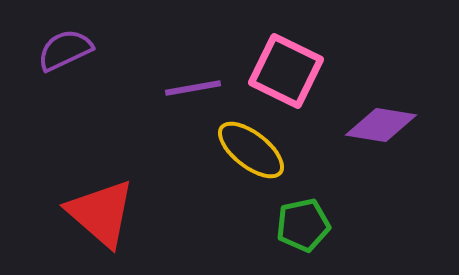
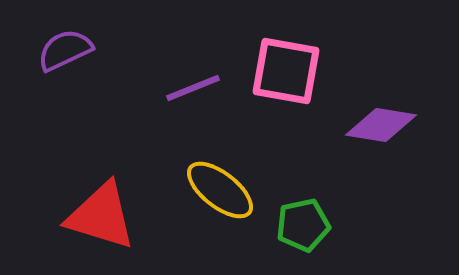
pink square: rotated 16 degrees counterclockwise
purple line: rotated 12 degrees counterclockwise
yellow ellipse: moved 31 px left, 40 px down
red triangle: moved 3 px down; rotated 24 degrees counterclockwise
